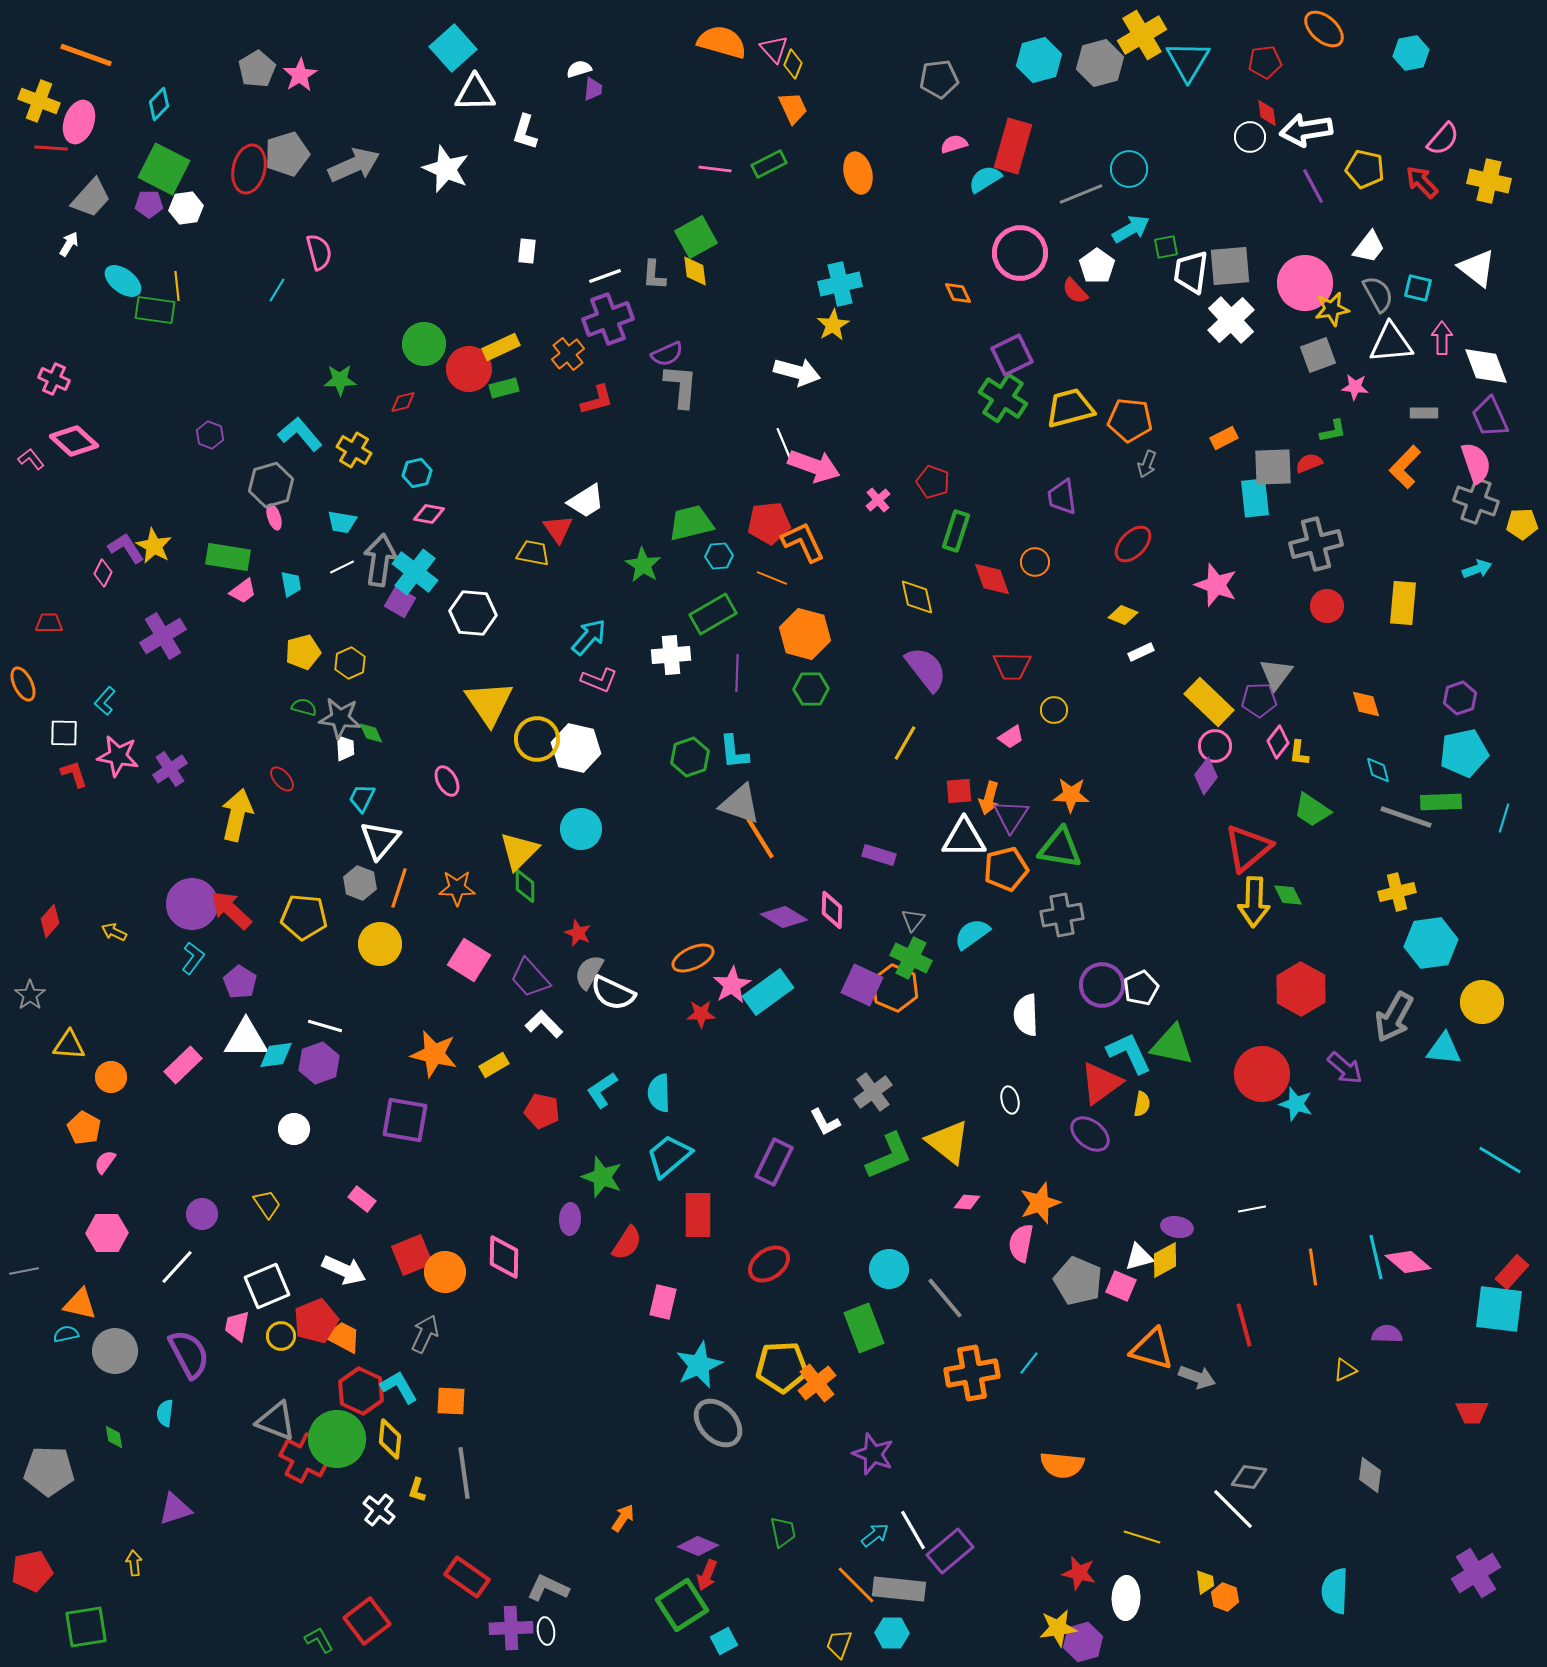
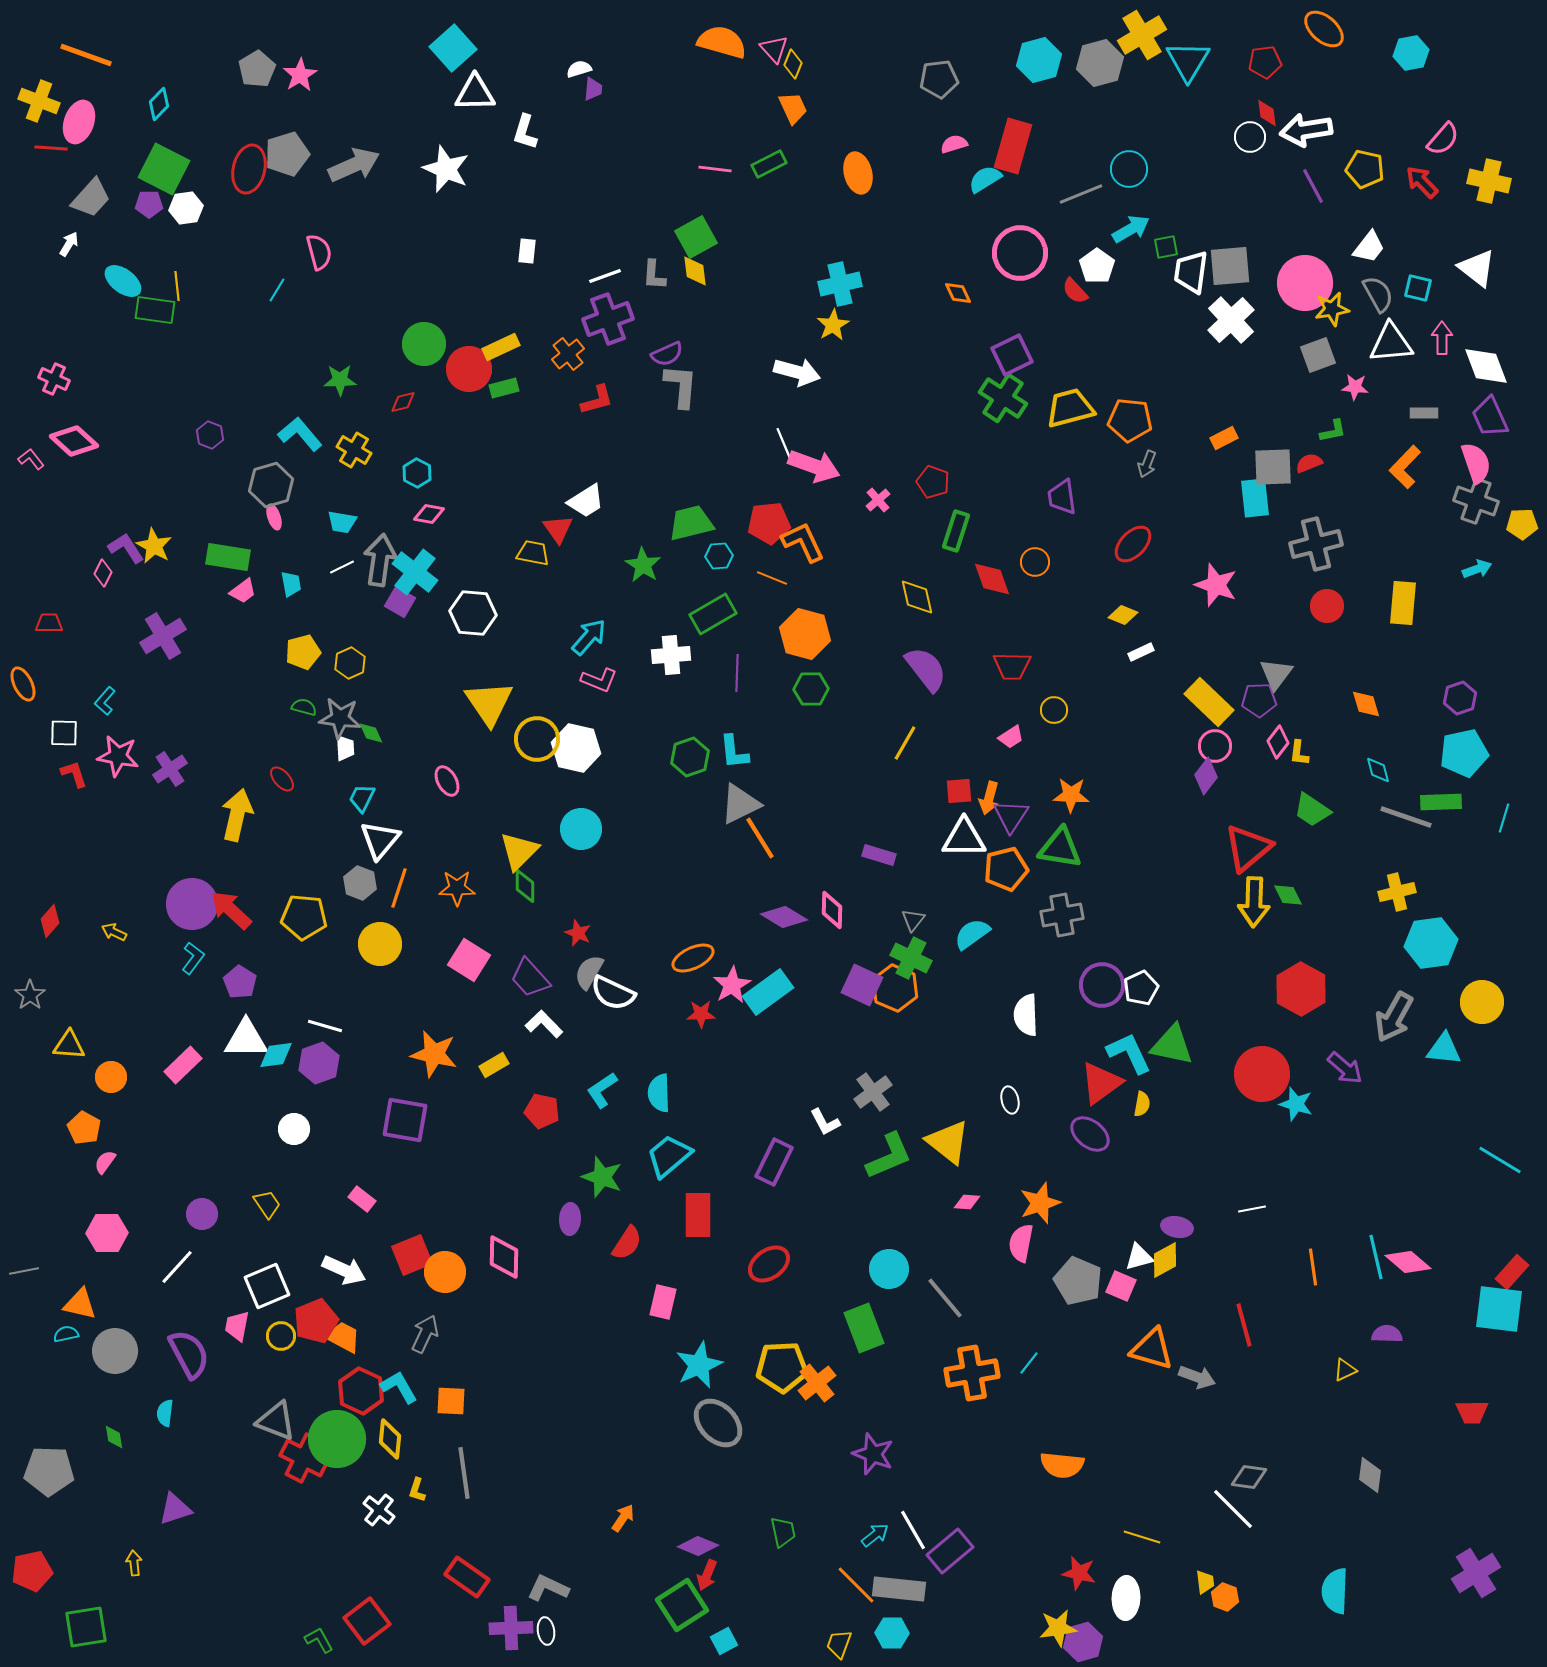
cyan hexagon at (417, 473): rotated 20 degrees counterclockwise
gray triangle at (740, 804): rotated 45 degrees counterclockwise
